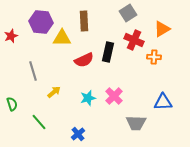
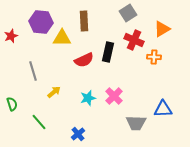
blue triangle: moved 7 px down
